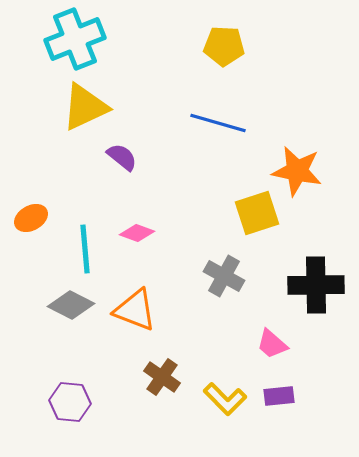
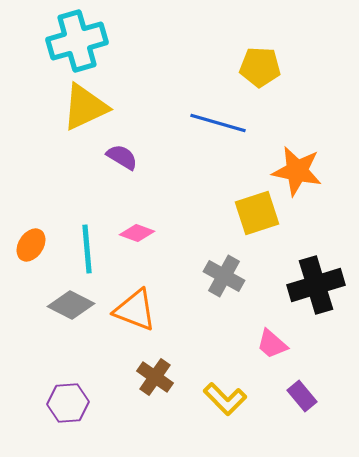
cyan cross: moved 2 px right, 2 px down; rotated 6 degrees clockwise
yellow pentagon: moved 36 px right, 21 px down
purple semicircle: rotated 8 degrees counterclockwise
orange ellipse: moved 27 px down; rotated 28 degrees counterclockwise
cyan line: moved 2 px right
black cross: rotated 16 degrees counterclockwise
brown cross: moved 7 px left
purple rectangle: moved 23 px right; rotated 56 degrees clockwise
purple hexagon: moved 2 px left, 1 px down; rotated 9 degrees counterclockwise
